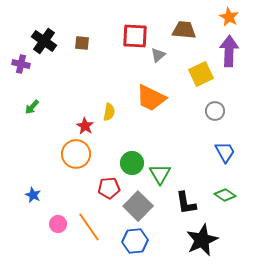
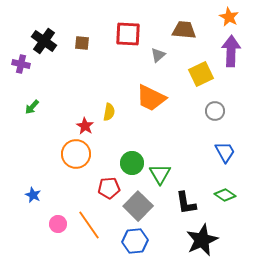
red square: moved 7 px left, 2 px up
purple arrow: moved 2 px right
orange line: moved 2 px up
